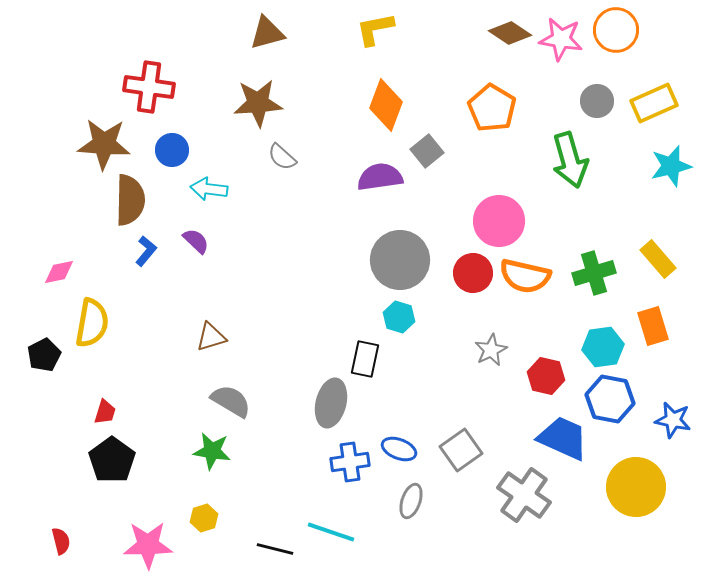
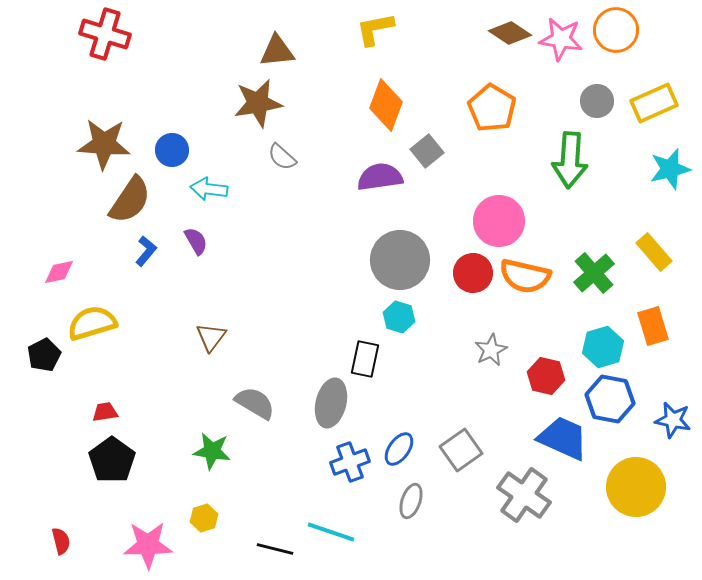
brown triangle at (267, 33): moved 10 px right, 18 px down; rotated 9 degrees clockwise
red cross at (149, 87): moved 44 px left, 53 px up; rotated 9 degrees clockwise
brown star at (258, 103): rotated 6 degrees counterclockwise
green arrow at (570, 160): rotated 20 degrees clockwise
cyan star at (671, 166): moved 1 px left, 3 px down
brown semicircle at (130, 200): rotated 33 degrees clockwise
purple semicircle at (196, 241): rotated 16 degrees clockwise
yellow rectangle at (658, 259): moved 4 px left, 7 px up
green cross at (594, 273): rotated 24 degrees counterclockwise
yellow semicircle at (92, 323): rotated 117 degrees counterclockwise
brown triangle at (211, 337): rotated 36 degrees counterclockwise
cyan hexagon at (603, 347): rotated 9 degrees counterclockwise
gray semicircle at (231, 401): moved 24 px right, 2 px down
red trapezoid at (105, 412): rotated 116 degrees counterclockwise
blue ellipse at (399, 449): rotated 76 degrees counterclockwise
blue cross at (350, 462): rotated 12 degrees counterclockwise
